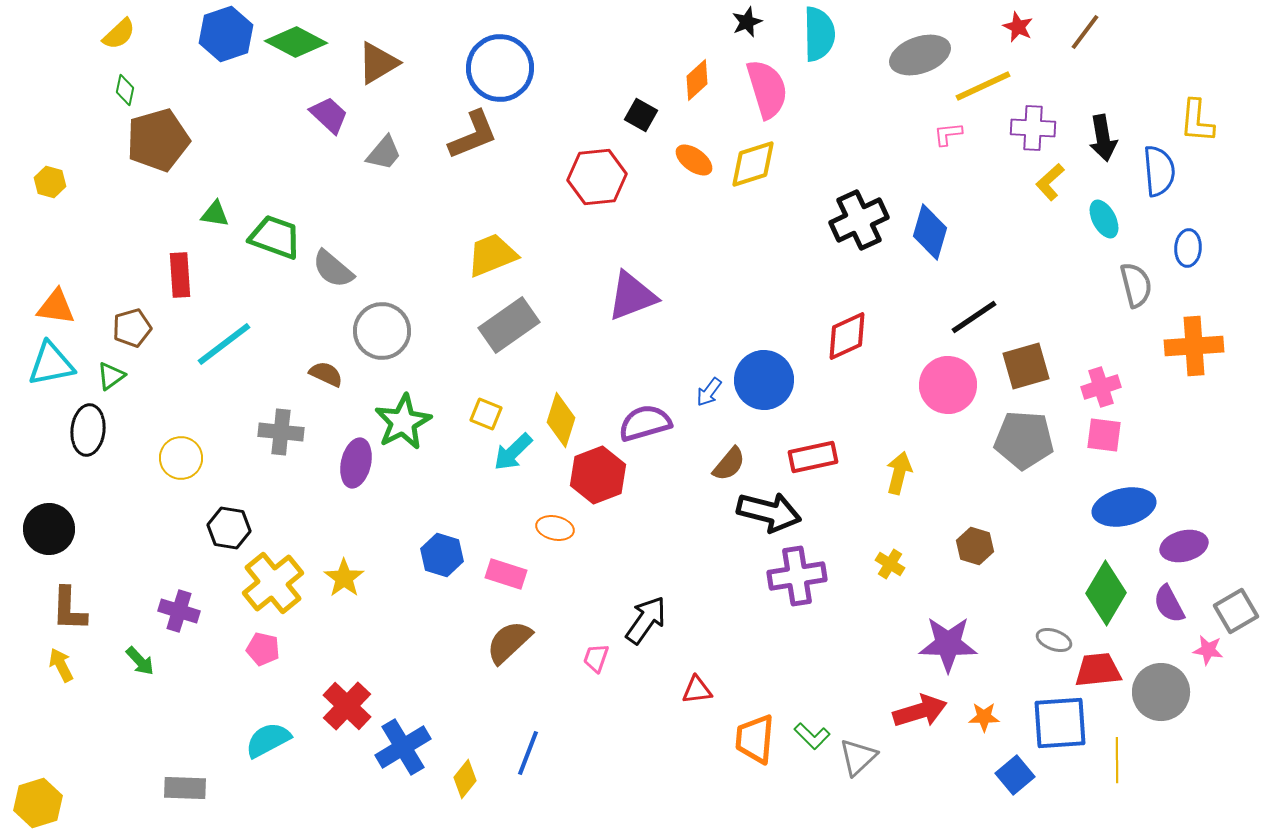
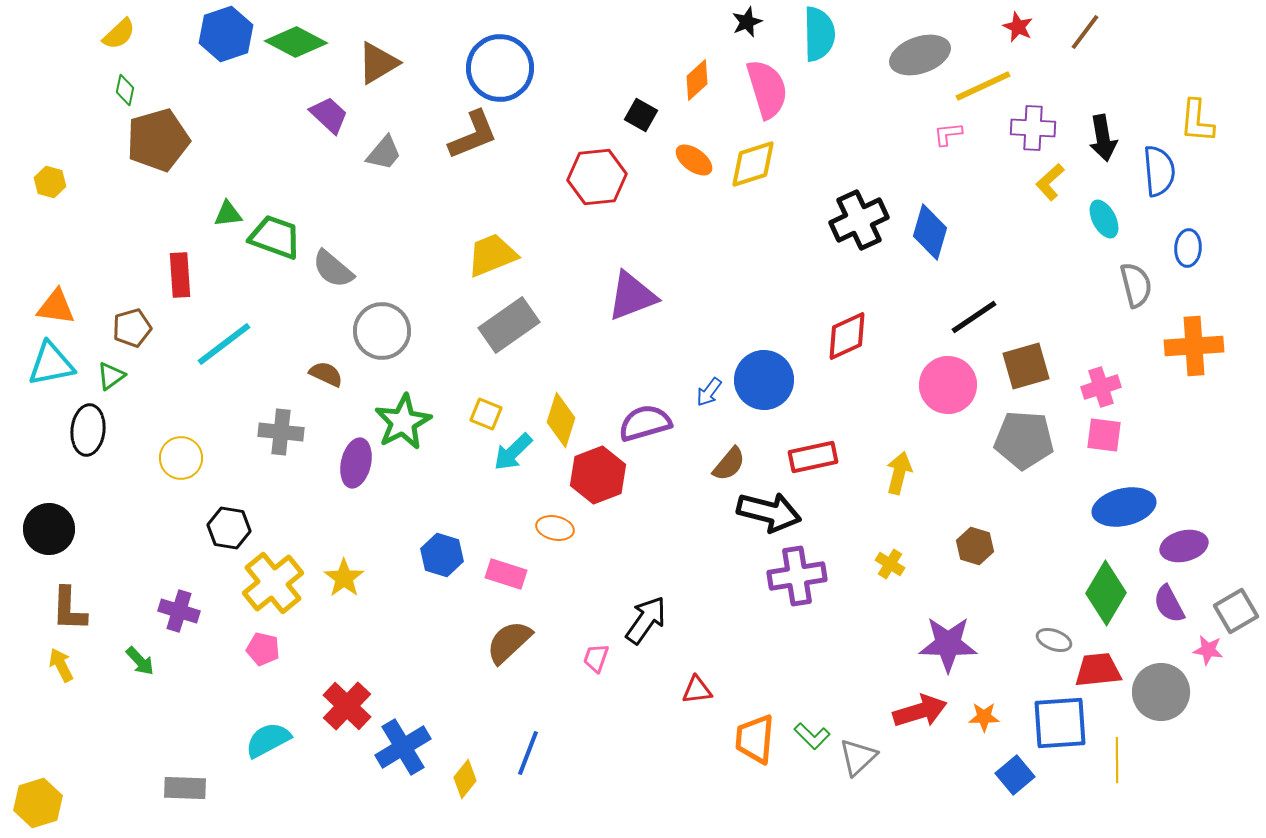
green triangle at (215, 214): moved 13 px right; rotated 16 degrees counterclockwise
